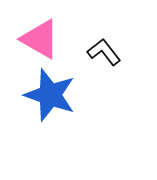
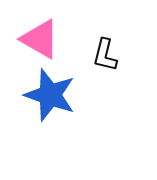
black L-shape: moved 1 px right, 3 px down; rotated 128 degrees counterclockwise
